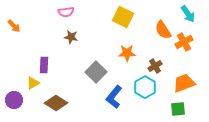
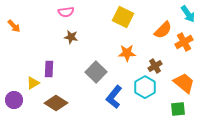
orange semicircle: rotated 102 degrees counterclockwise
purple rectangle: moved 5 px right, 4 px down
orange trapezoid: rotated 60 degrees clockwise
